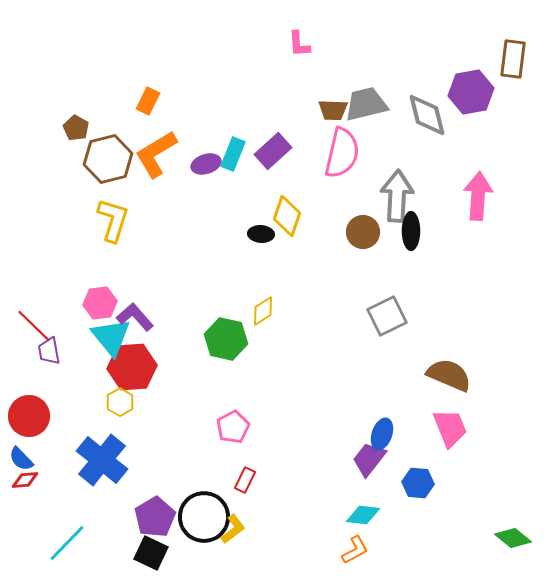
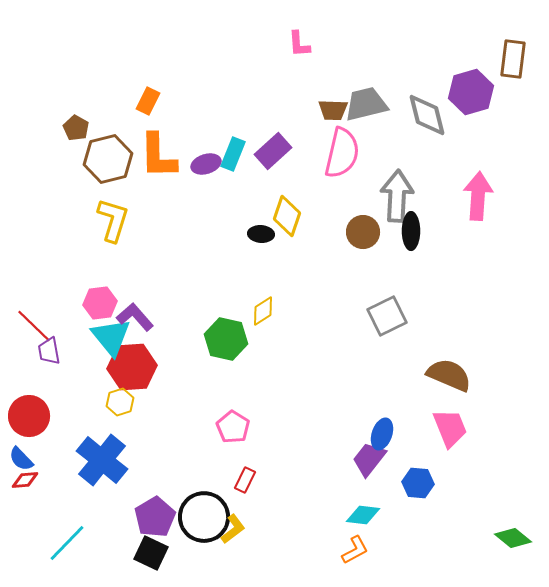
purple hexagon at (471, 92): rotated 6 degrees counterclockwise
orange L-shape at (156, 154): moved 2 px right, 2 px down; rotated 60 degrees counterclockwise
yellow hexagon at (120, 402): rotated 12 degrees clockwise
pink pentagon at (233, 427): rotated 12 degrees counterclockwise
